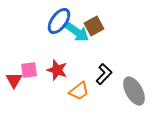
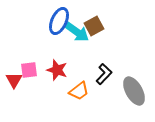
blue ellipse: rotated 12 degrees counterclockwise
